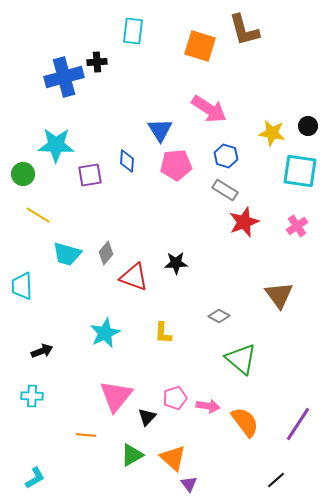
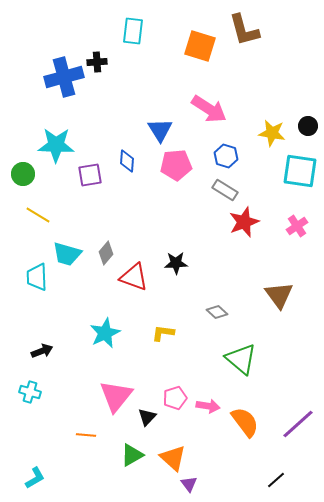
cyan trapezoid at (22, 286): moved 15 px right, 9 px up
gray diamond at (219, 316): moved 2 px left, 4 px up; rotated 15 degrees clockwise
yellow L-shape at (163, 333): rotated 95 degrees clockwise
cyan cross at (32, 396): moved 2 px left, 4 px up; rotated 15 degrees clockwise
purple line at (298, 424): rotated 15 degrees clockwise
